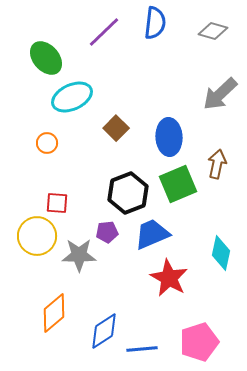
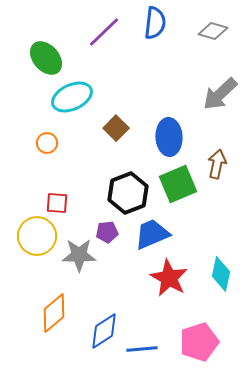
cyan diamond: moved 21 px down
